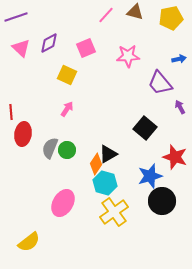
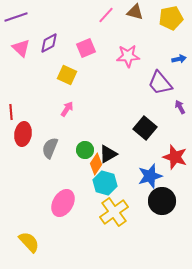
green circle: moved 18 px right
yellow semicircle: rotated 95 degrees counterclockwise
